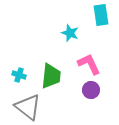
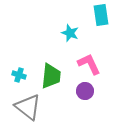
purple circle: moved 6 px left, 1 px down
